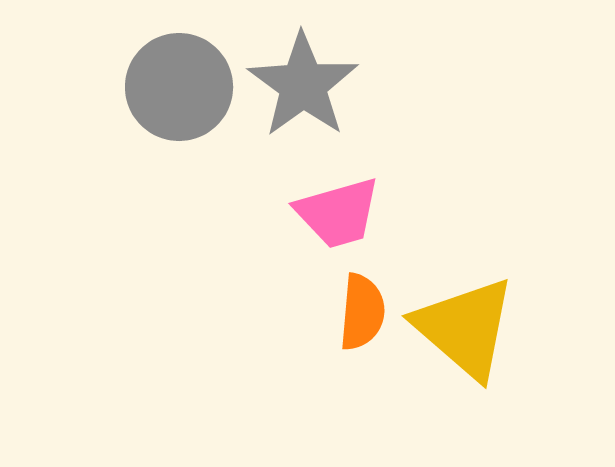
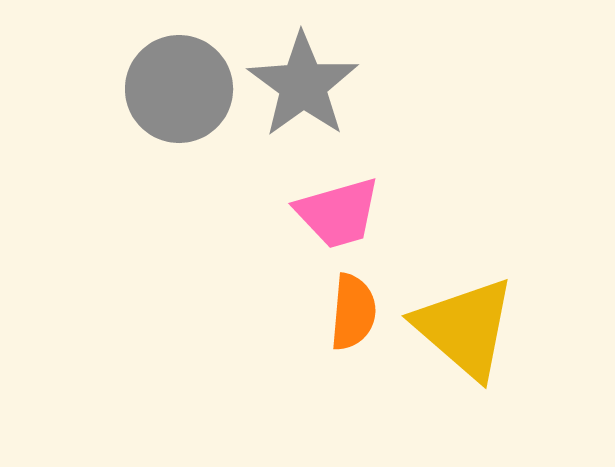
gray circle: moved 2 px down
orange semicircle: moved 9 px left
